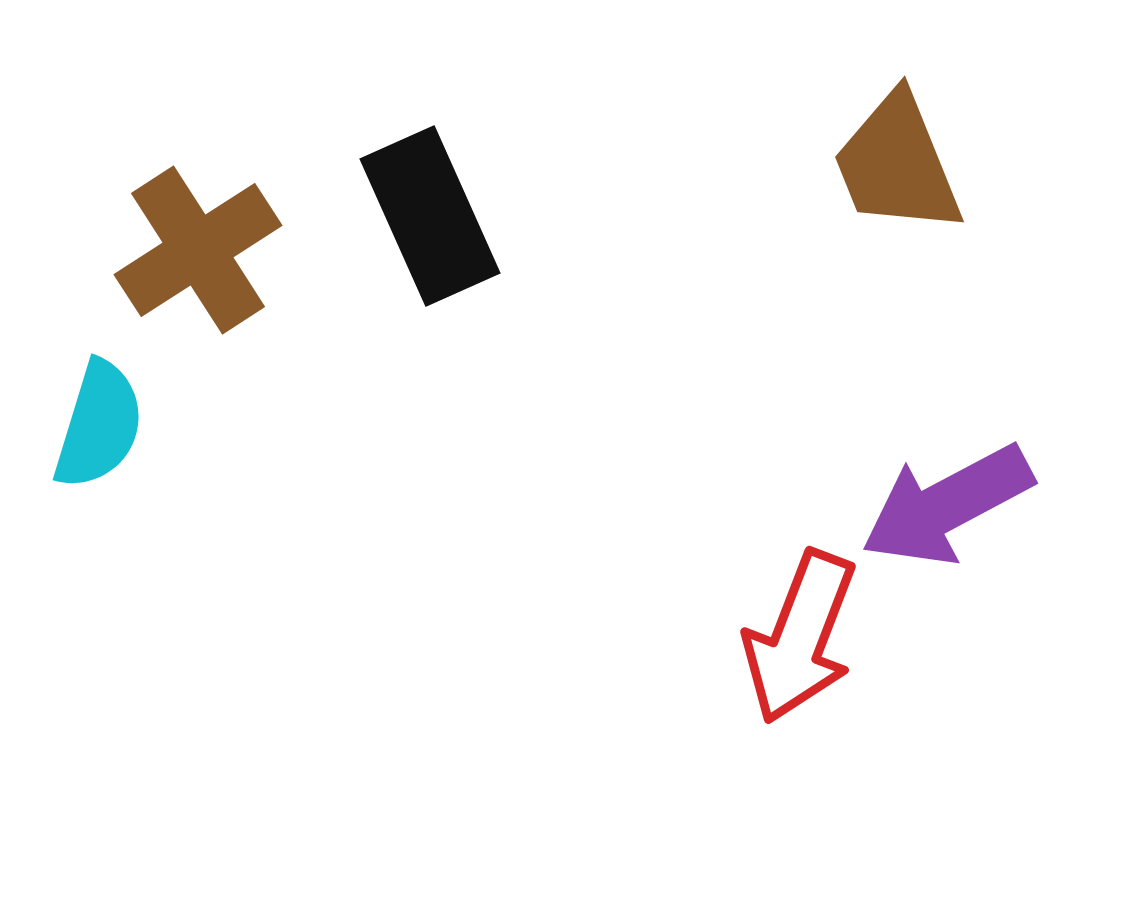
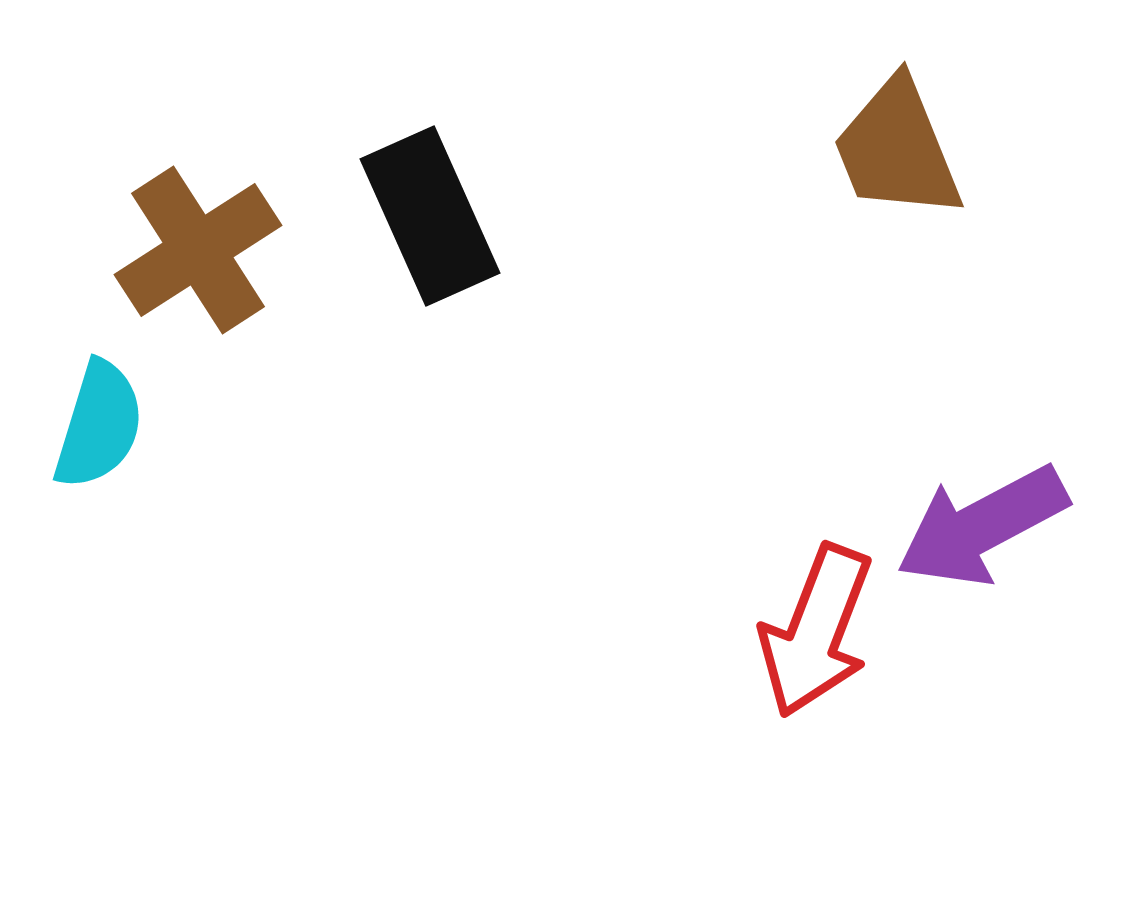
brown trapezoid: moved 15 px up
purple arrow: moved 35 px right, 21 px down
red arrow: moved 16 px right, 6 px up
